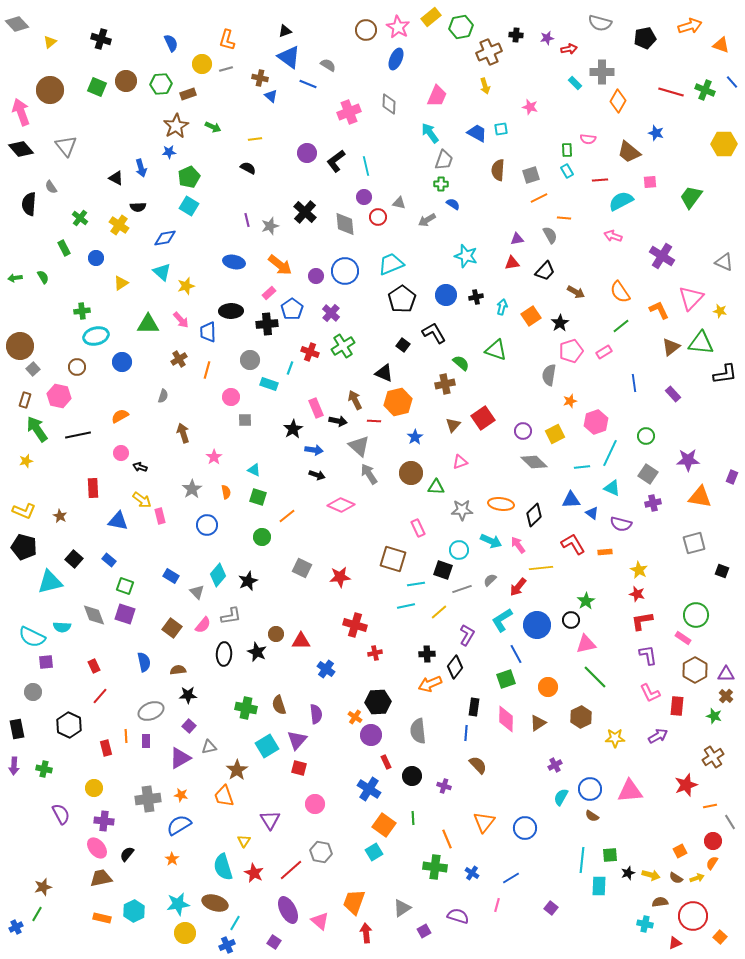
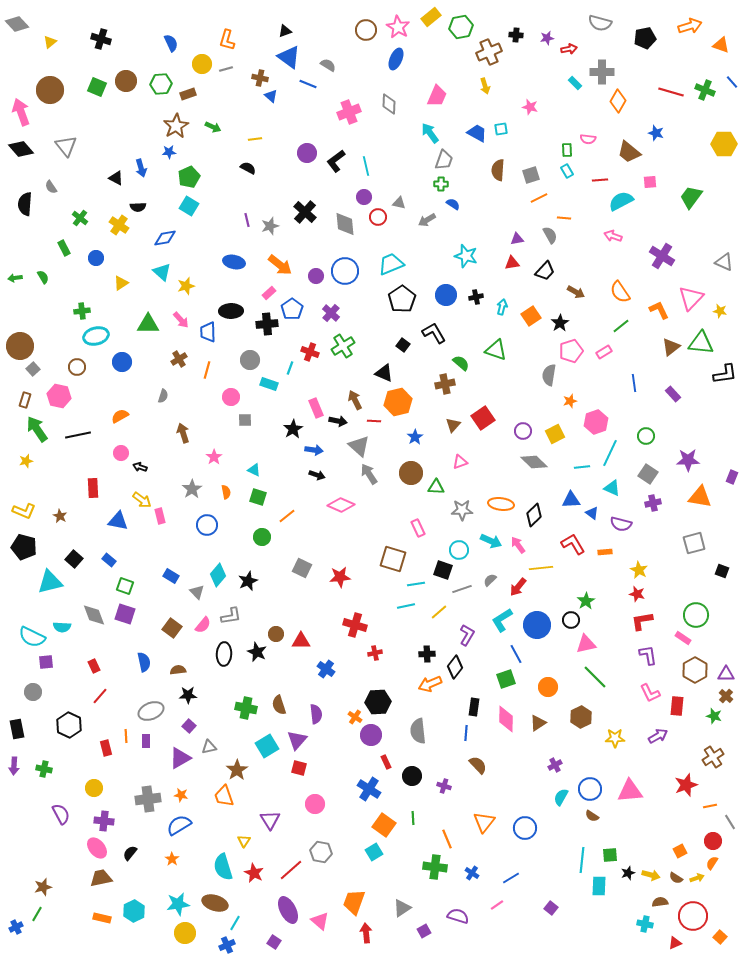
black semicircle at (29, 204): moved 4 px left
black semicircle at (127, 854): moved 3 px right, 1 px up
pink line at (497, 905): rotated 40 degrees clockwise
